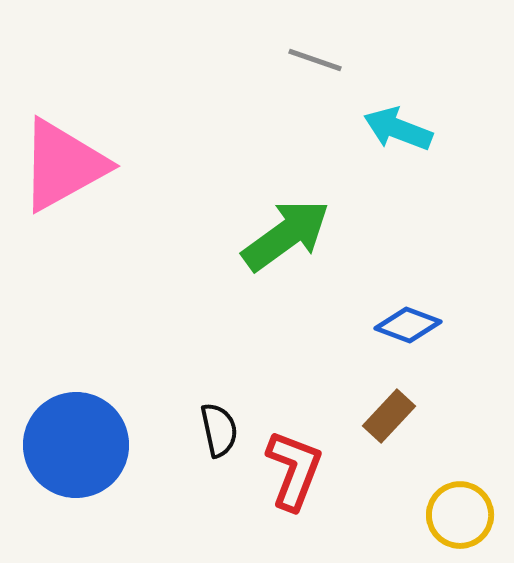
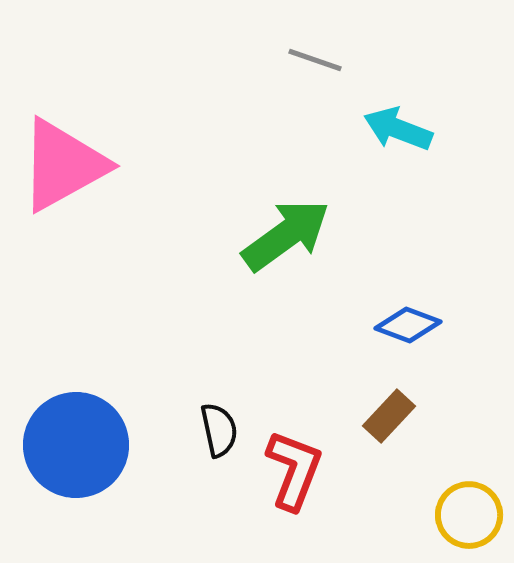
yellow circle: moved 9 px right
